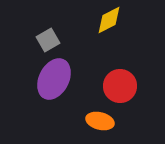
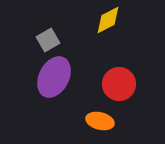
yellow diamond: moved 1 px left
purple ellipse: moved 2 px up
red circle: moved 1 px left, 2 px up
